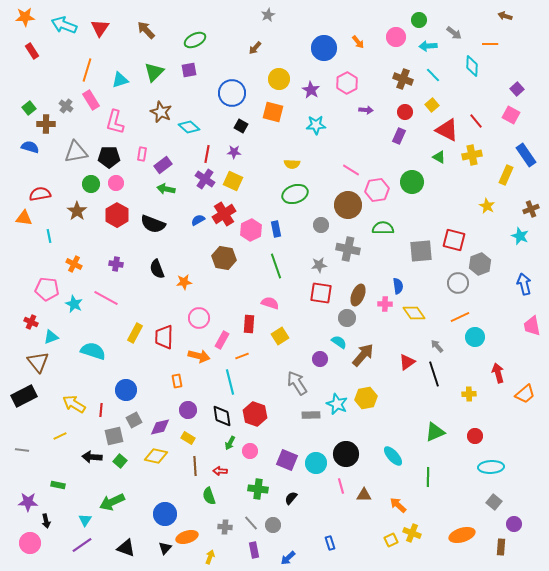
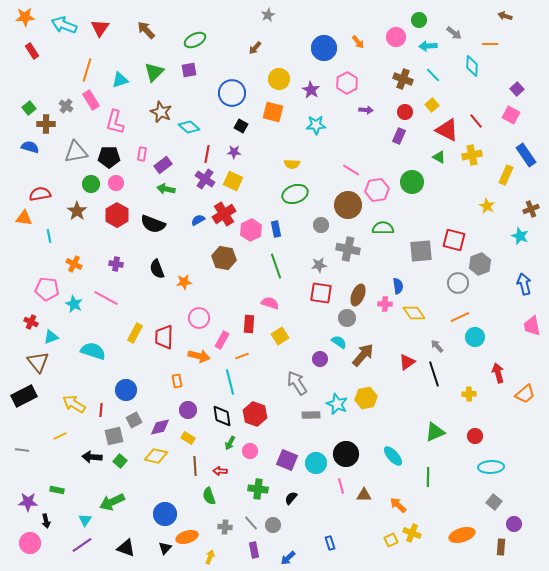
green rectangle at (58, 485): moved 1 px left, 5 px down
